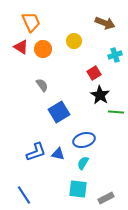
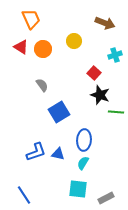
orange trapezoid: moved 3 px up
red square: rotated 16 degrees counterclockwise
black star: rotated 12 degrees counterclockwise
blue ellipse: rotated 70 degrees counterclockwise
